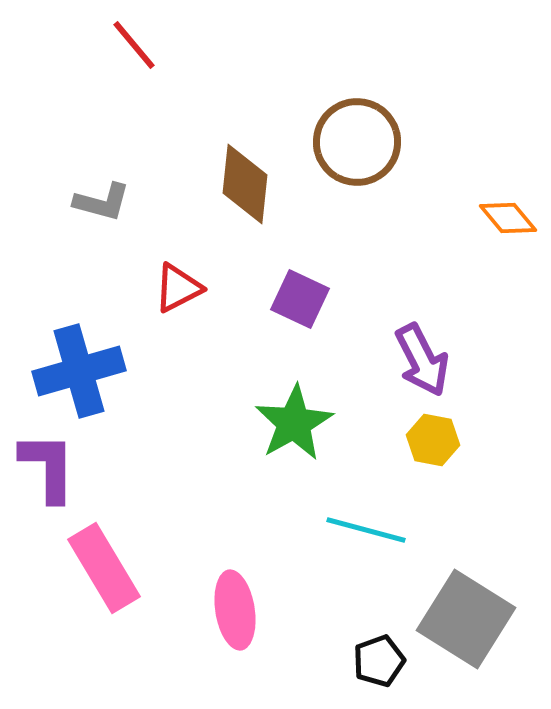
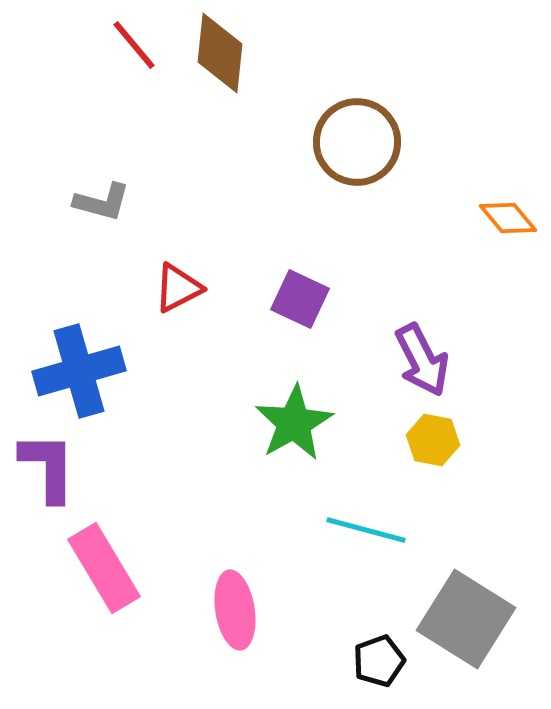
brown diamond: moved 25 px left, 131 px up
